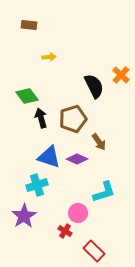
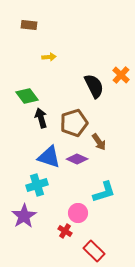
brown pentagon: moved 1 px right, 4 px down
